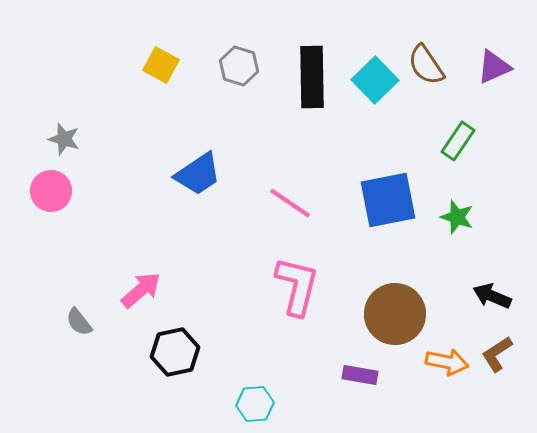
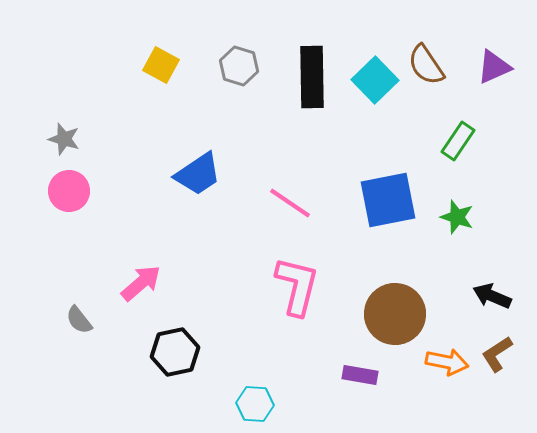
pink circle: moved 18 px right
pink arrow: moved 7 px up
gray semicircle: moved 2 px up
cyan hexagon: rotated 9 degrees clockwise
